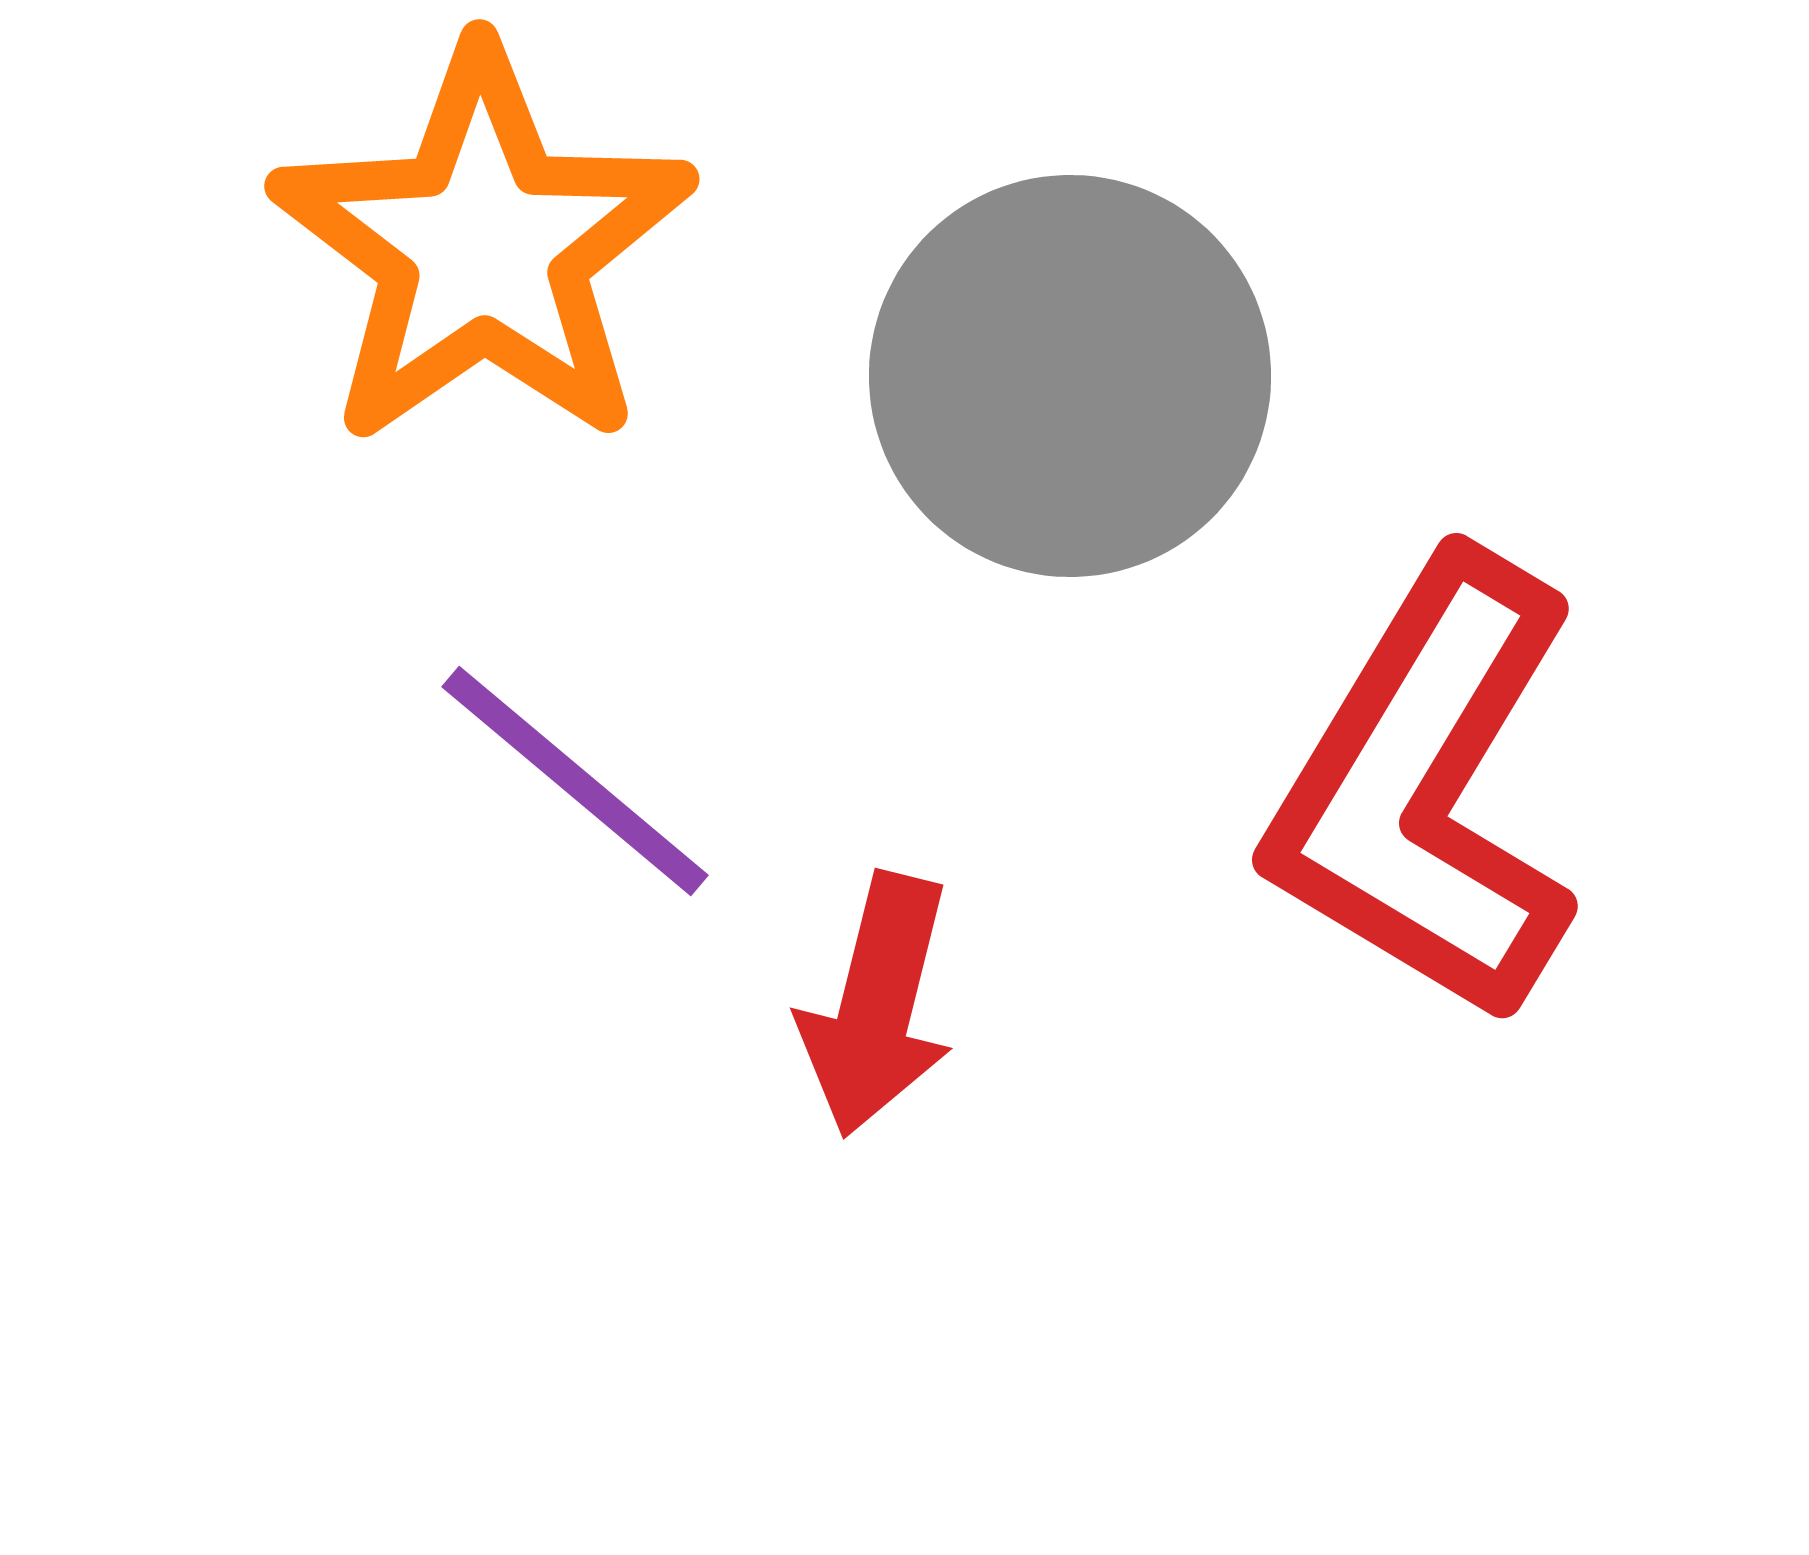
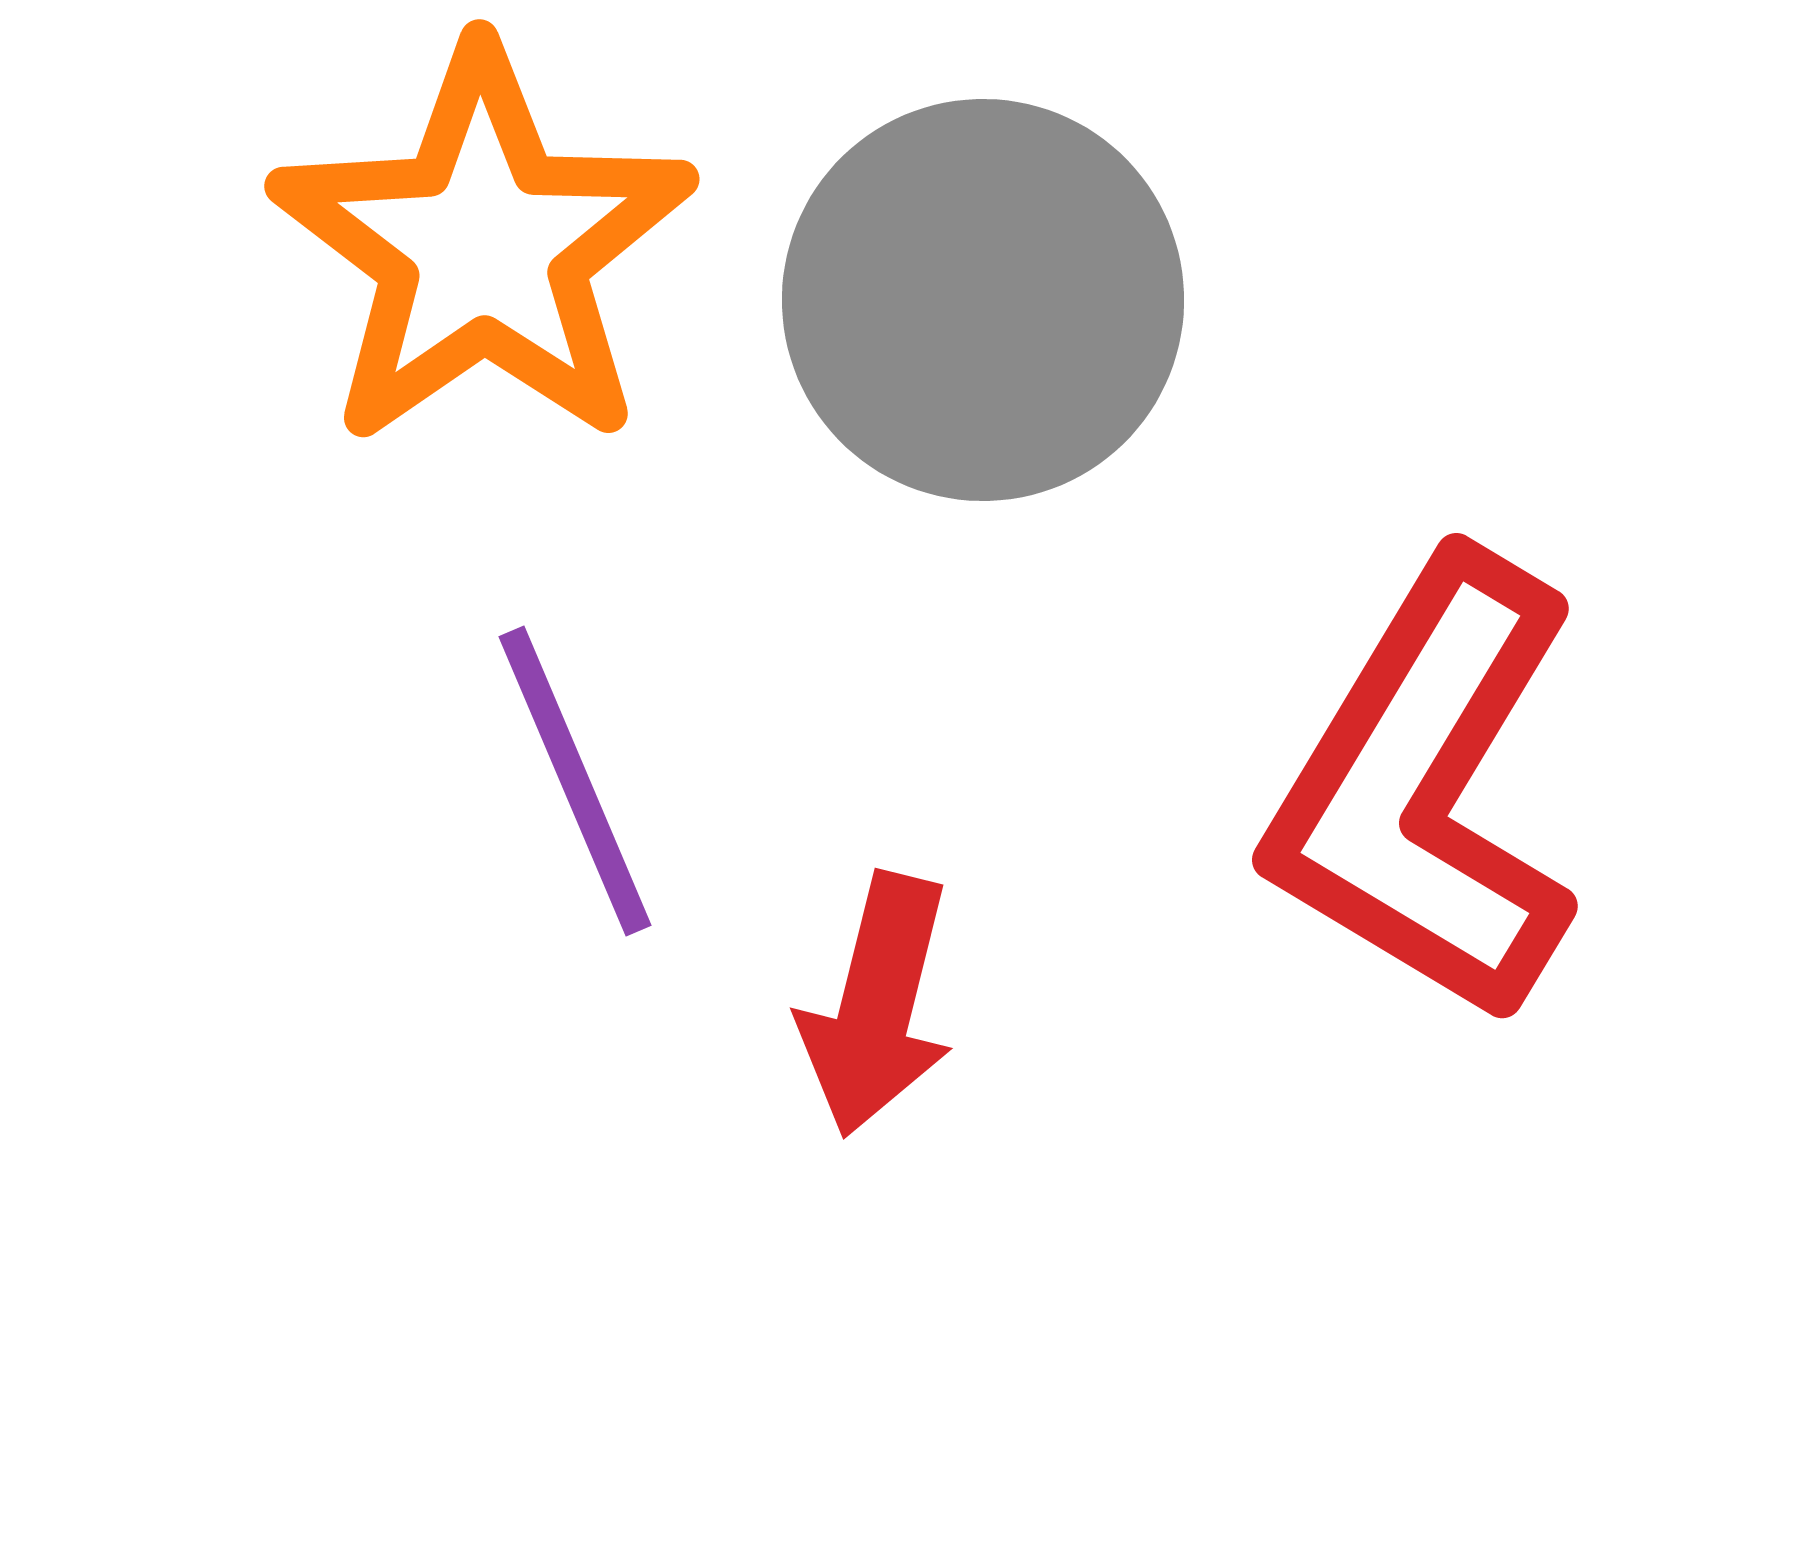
gray circle: moved 87 px left, 76 px up
purple line: rotated 27 degrees clockwise
